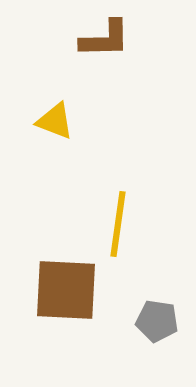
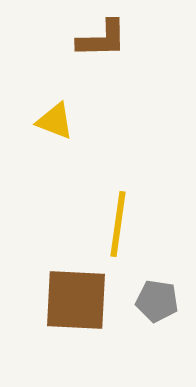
brown L-shape: moved 3 px left
brown square: moved 10 px right, 10 px down
gray pentagon: moved 20 px up
